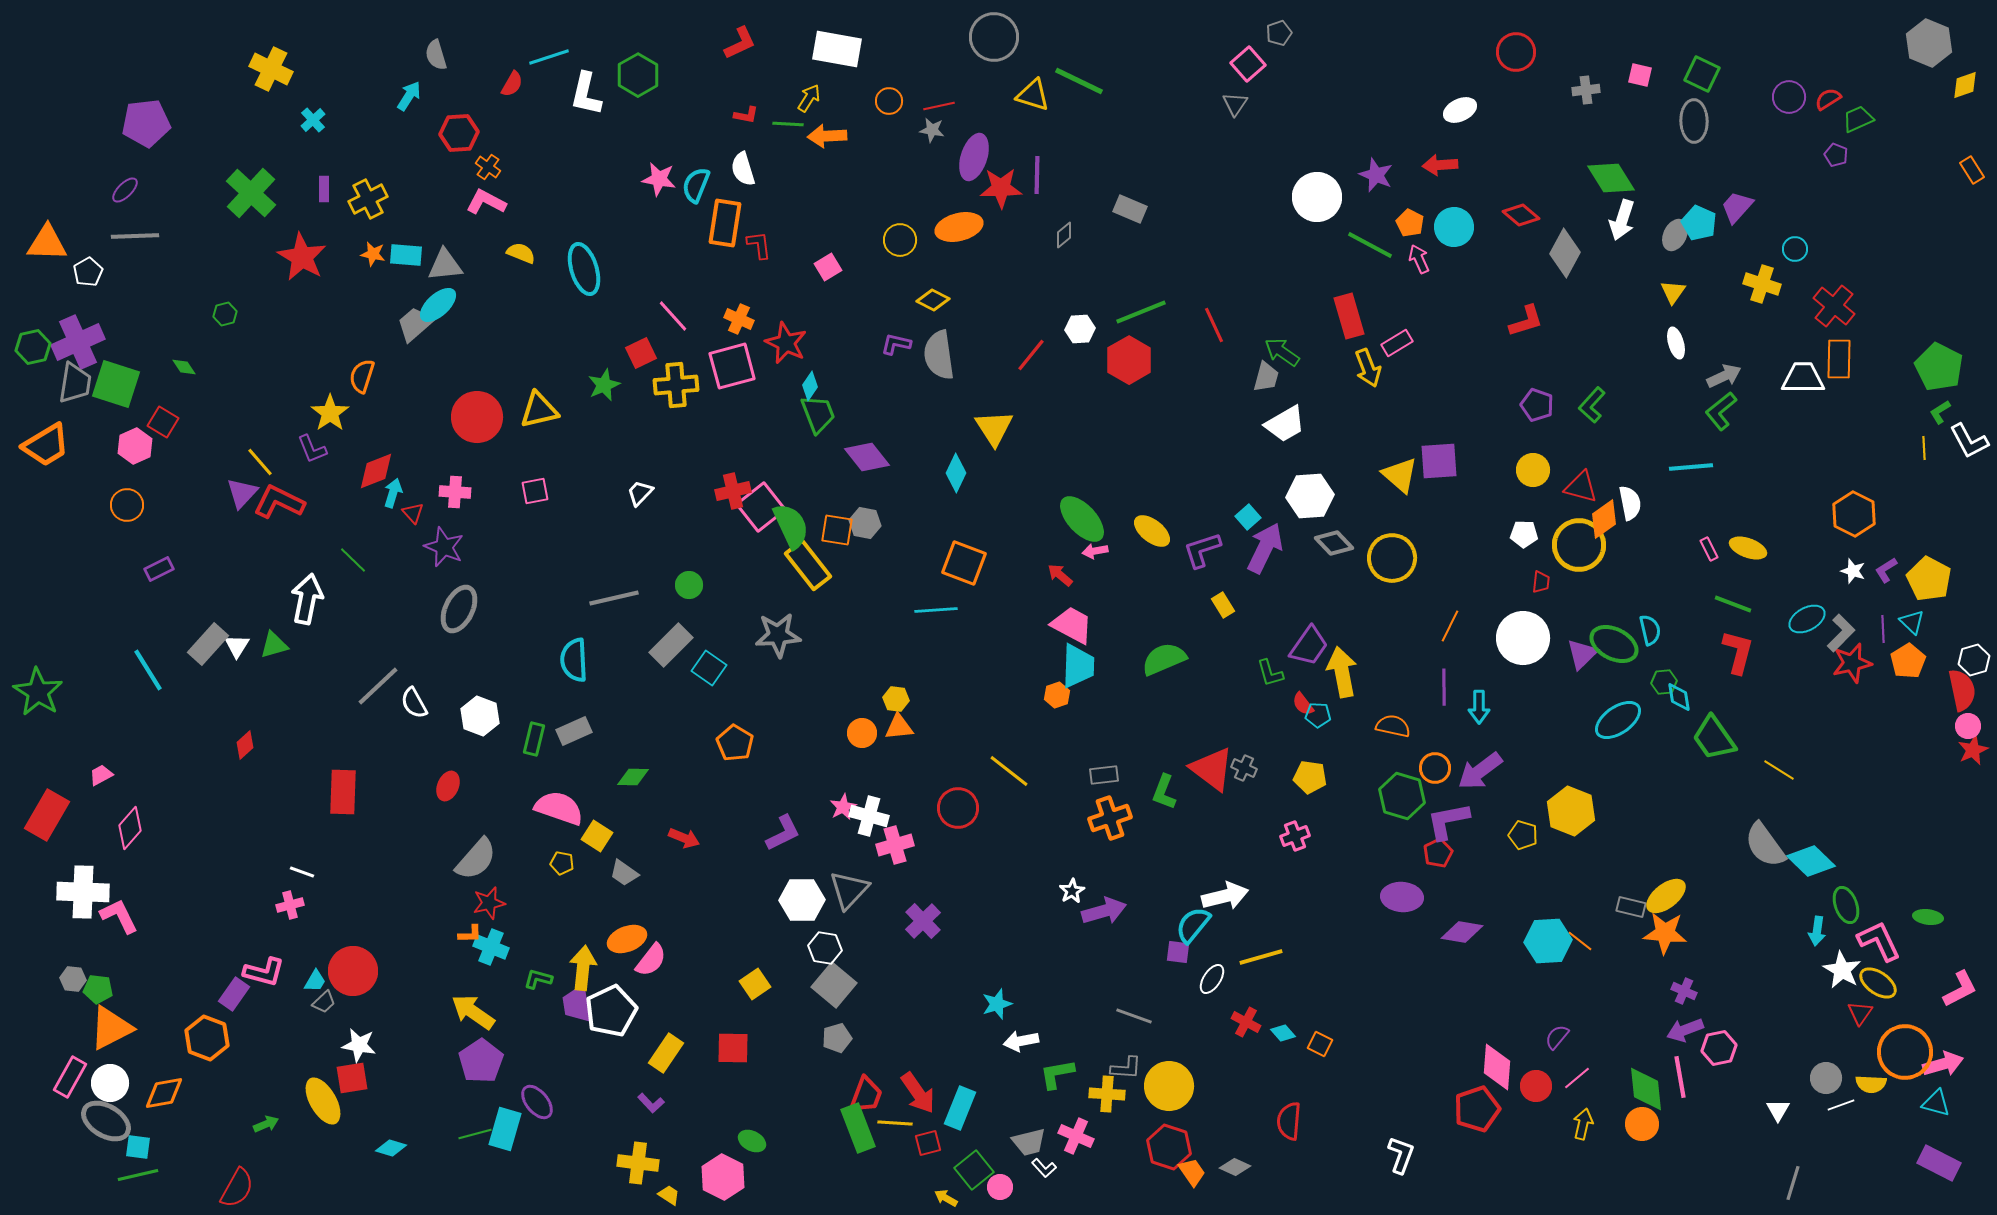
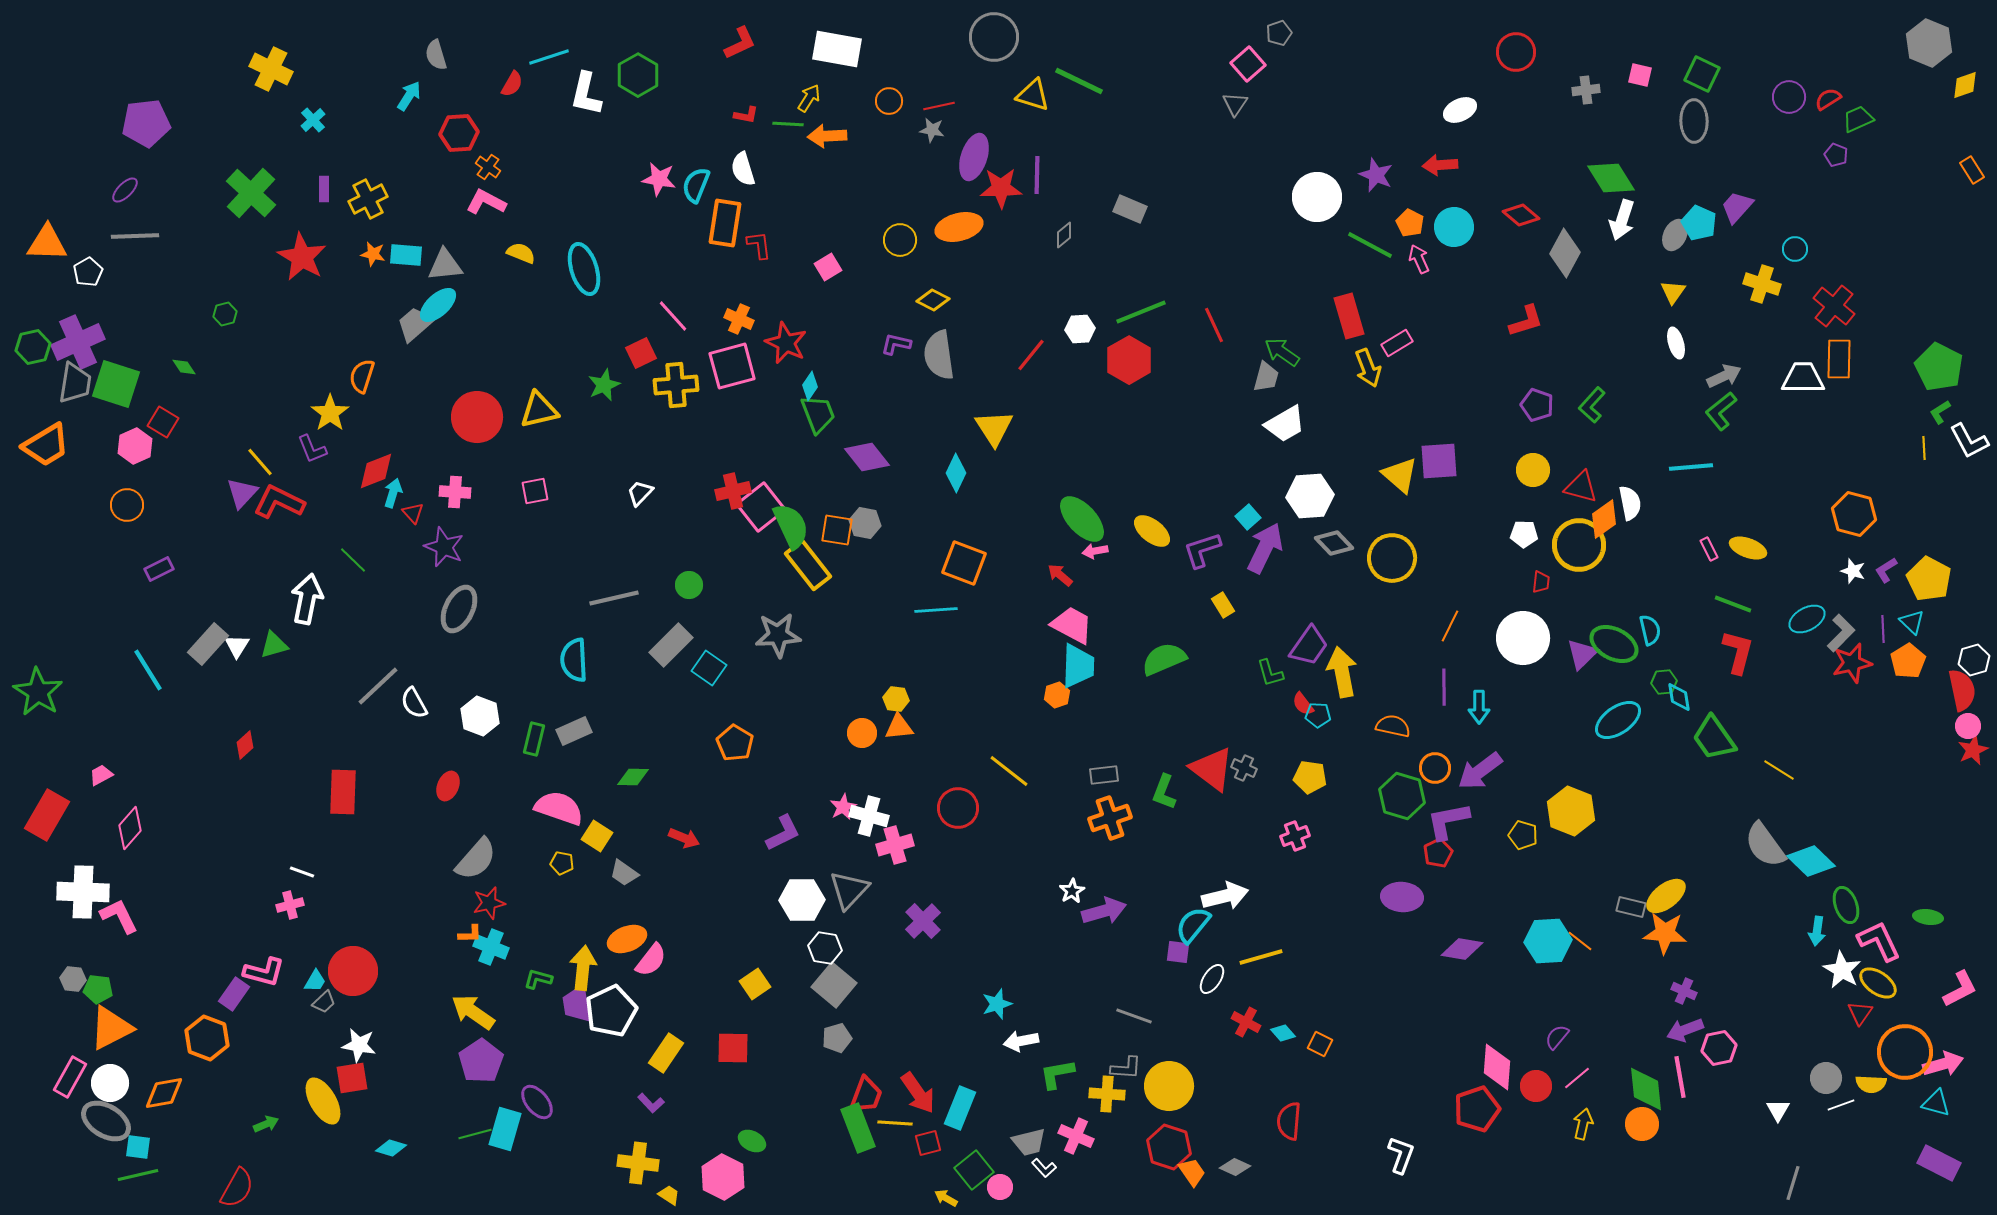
orange hexagon at (1854, 514): rotated 12 degrees counterclockwise
purple diamond at (1462, 932): moved 17 px down
